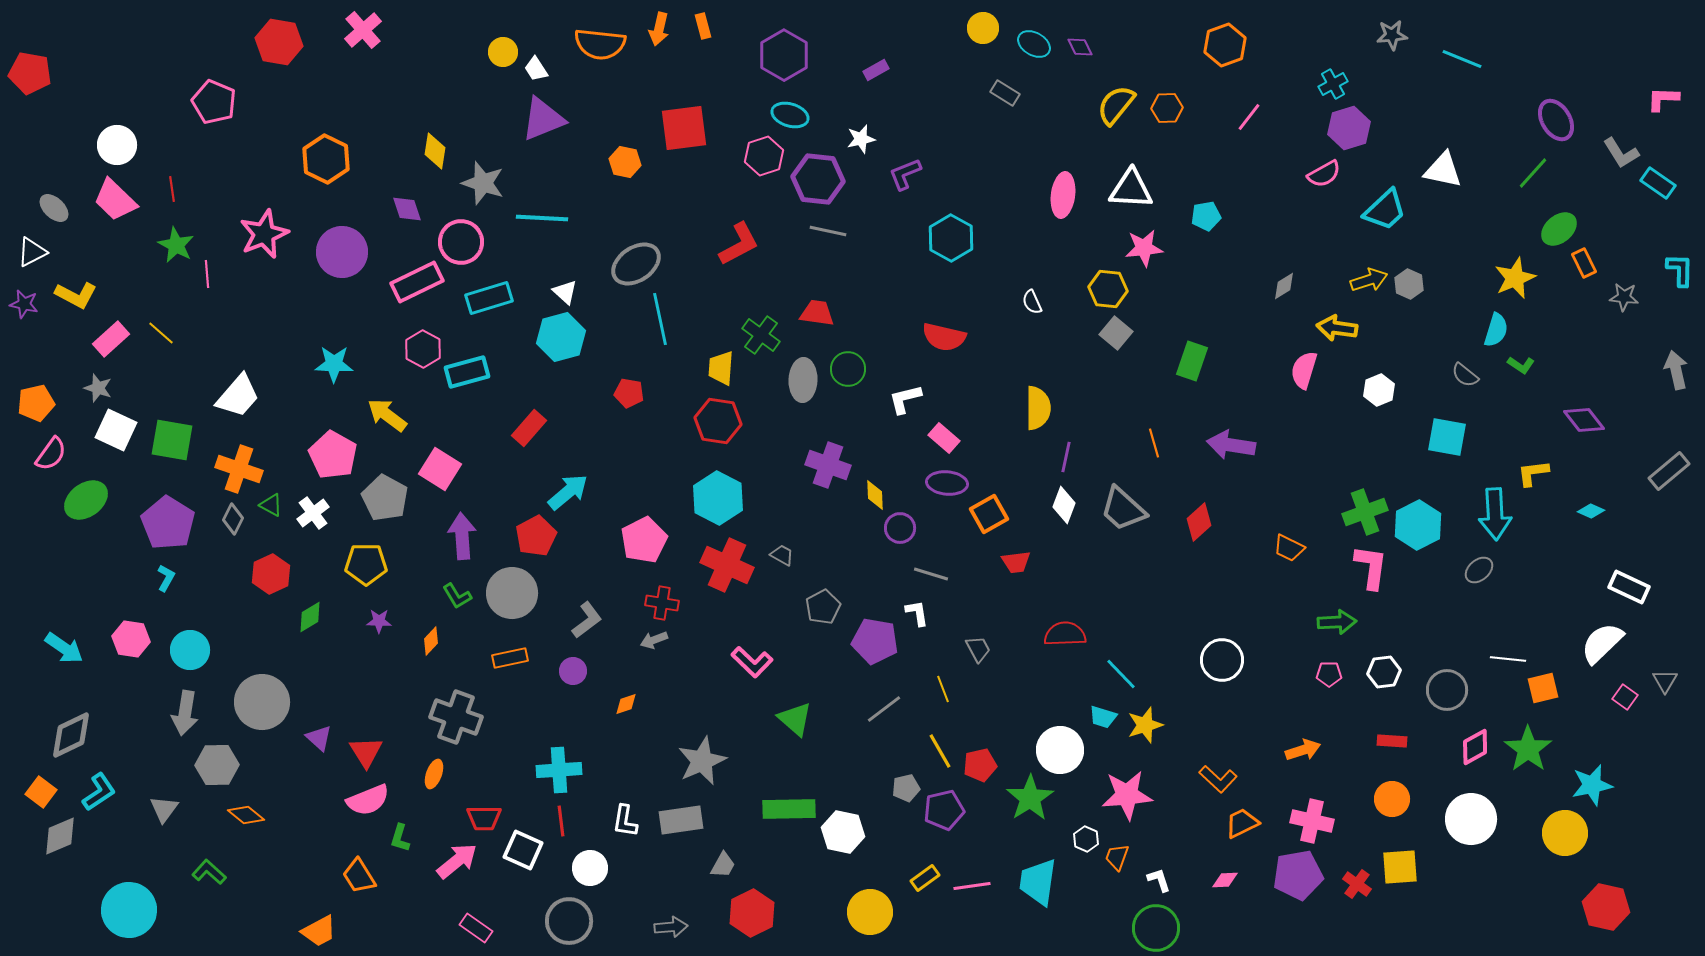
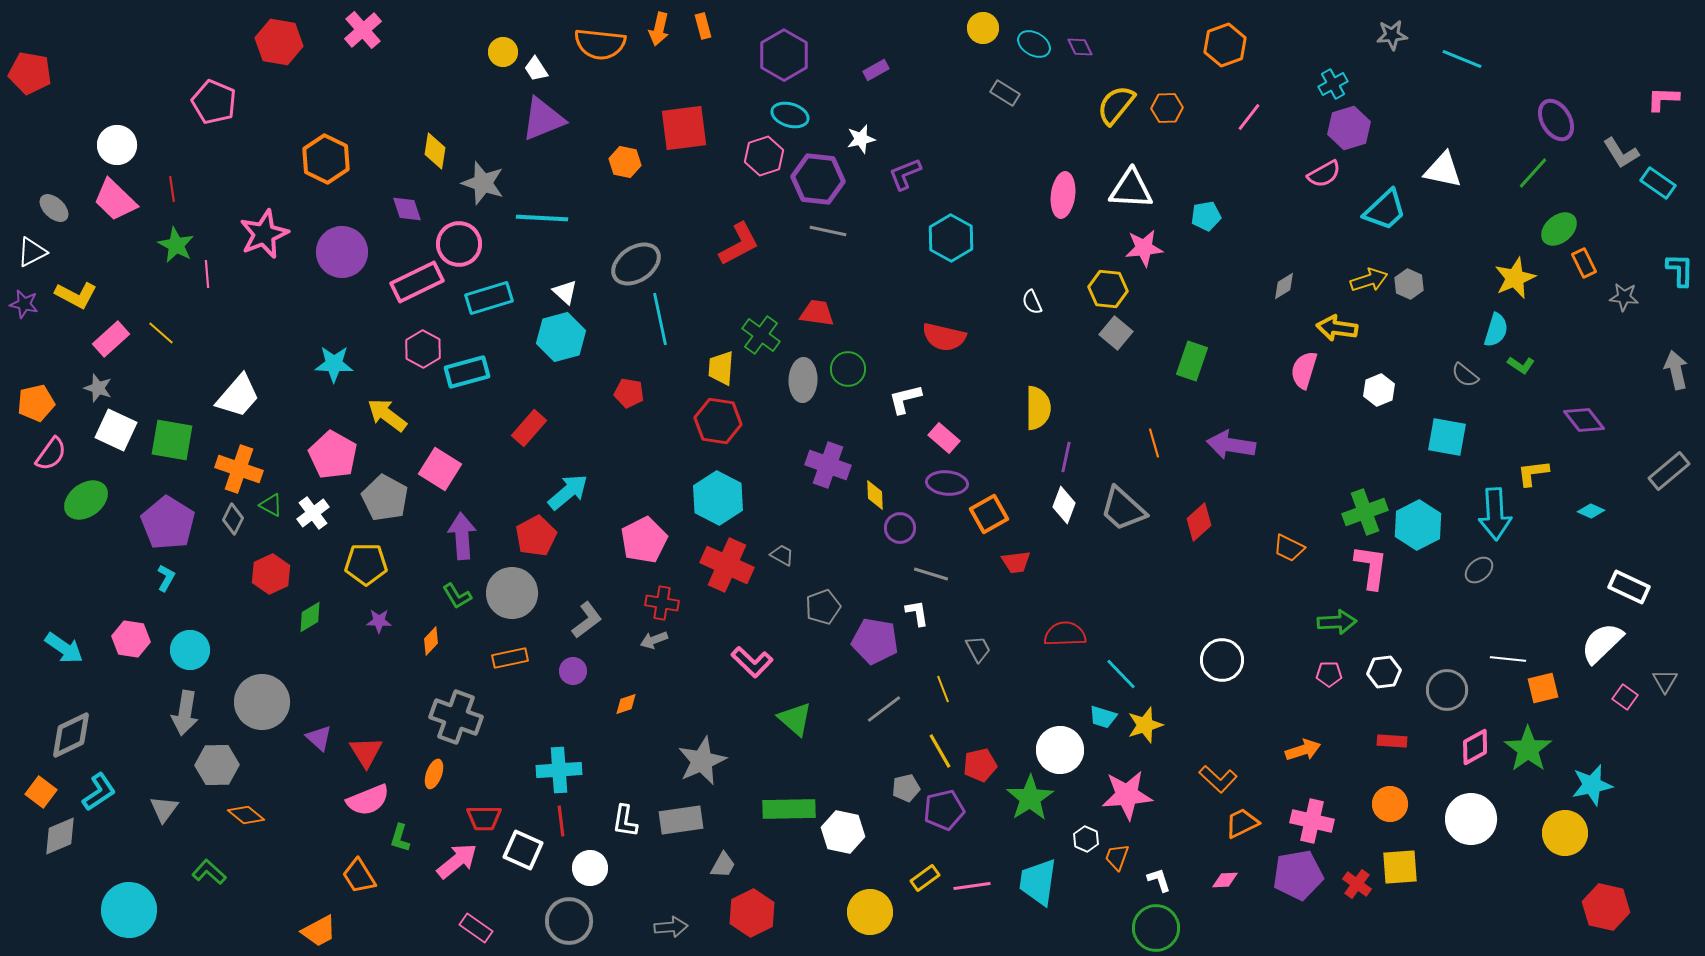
pink circle at (461, 242): moved 2 px left, 2 px down
gray pentagon at (823, 607): rotated 8 degrees clockwise
orange circle at (1392, 799): moved 2 px left, 5 px down
